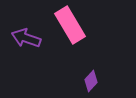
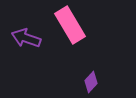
purple diamond: moved 1 px down
